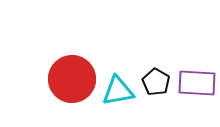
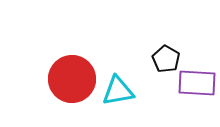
black pentagon: moved 10 px right, 23 px up
